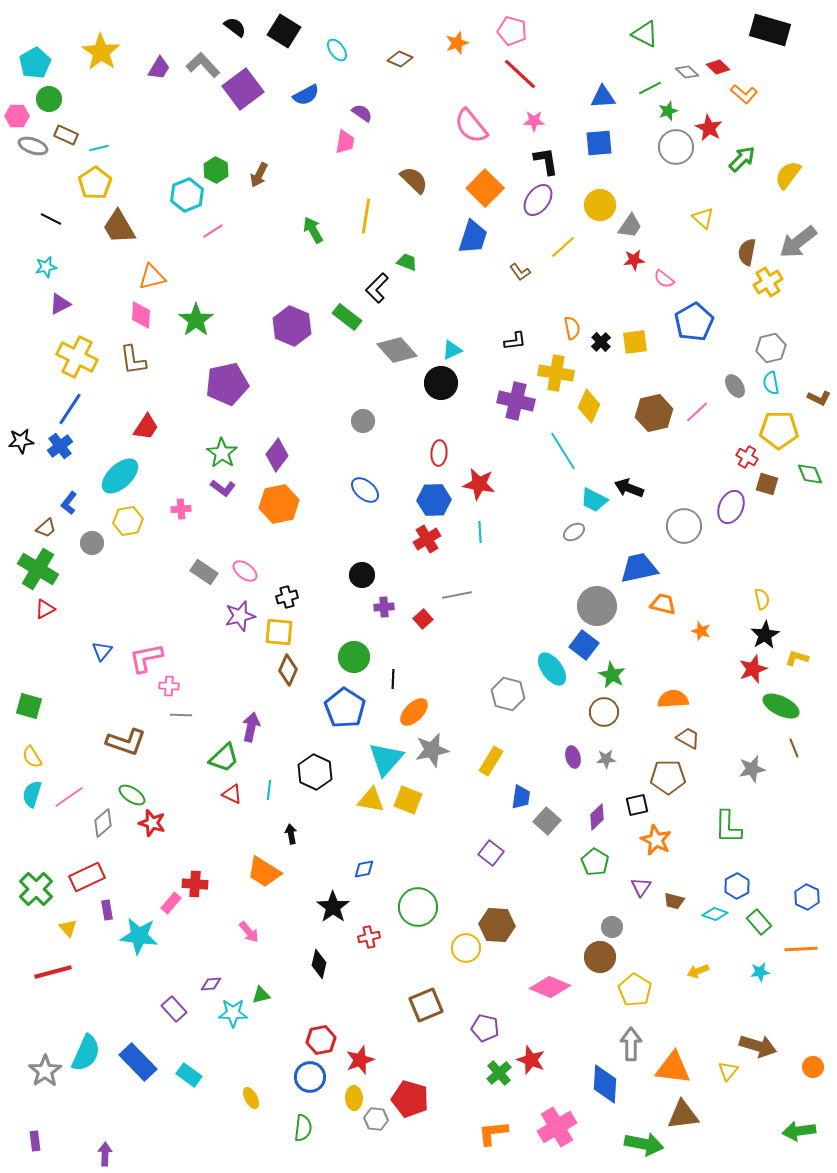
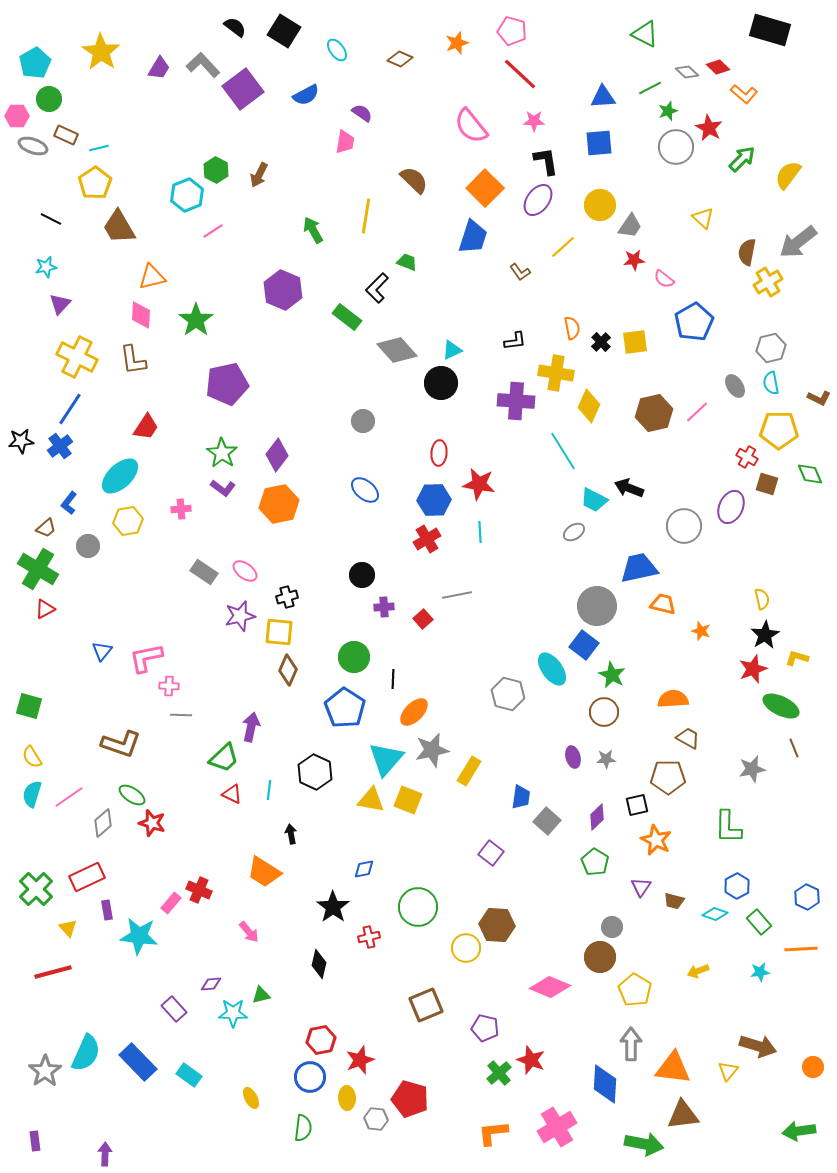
purple triangle at (60, 304): rotated 20 degrees counterclockwise
purple hexagon at (292, 326): moved 9 px left, 36 px up
purple cross at (516, 401): rotated 9 degrees counterclockwise
gray circle at (92, 543): moved 4 px left, 3 px down
brown L-shape at (126, 742): moved 5 px left, 2 px down
yellow rectangle at (491, 761): moved 22 px left, 10 px down
red cross at (195, 884): moved 4 px right, 6 px down; rotated 20 degrees clockwise
yellow ellipse at (354, 1098): moved 7 px left
